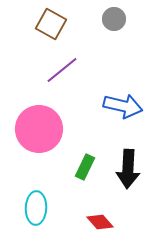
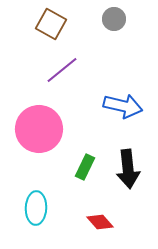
black arrow: rotated 9 degrees counterclockwise
